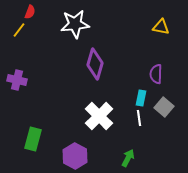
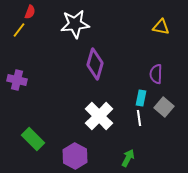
green rectangle: rotated 60 degrees counterclockwise
